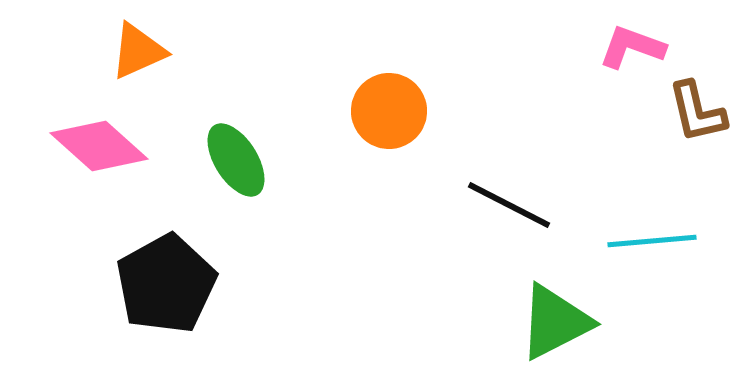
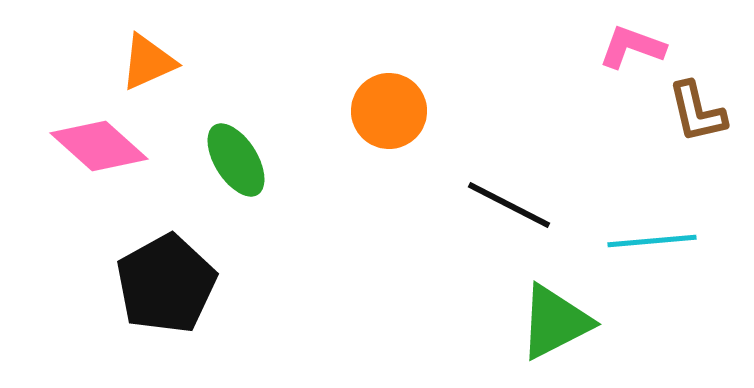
orange triangle: moved 10 px right, 11 px down
